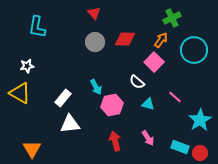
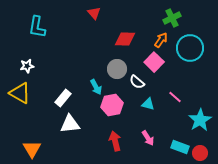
gray circle: moved 22 px right, 27 px down
cyan circle: moved 4 px left, 2 px up
